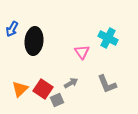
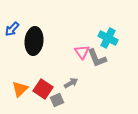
blue arrow: rotated 14 degrees clockwise
gray L-shape: moved 10 px left, 26 px up
